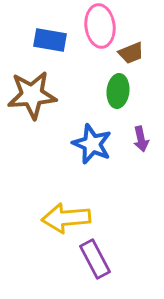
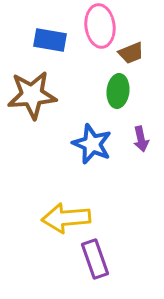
purple rectangle: rotated 9 degrees clockwise
